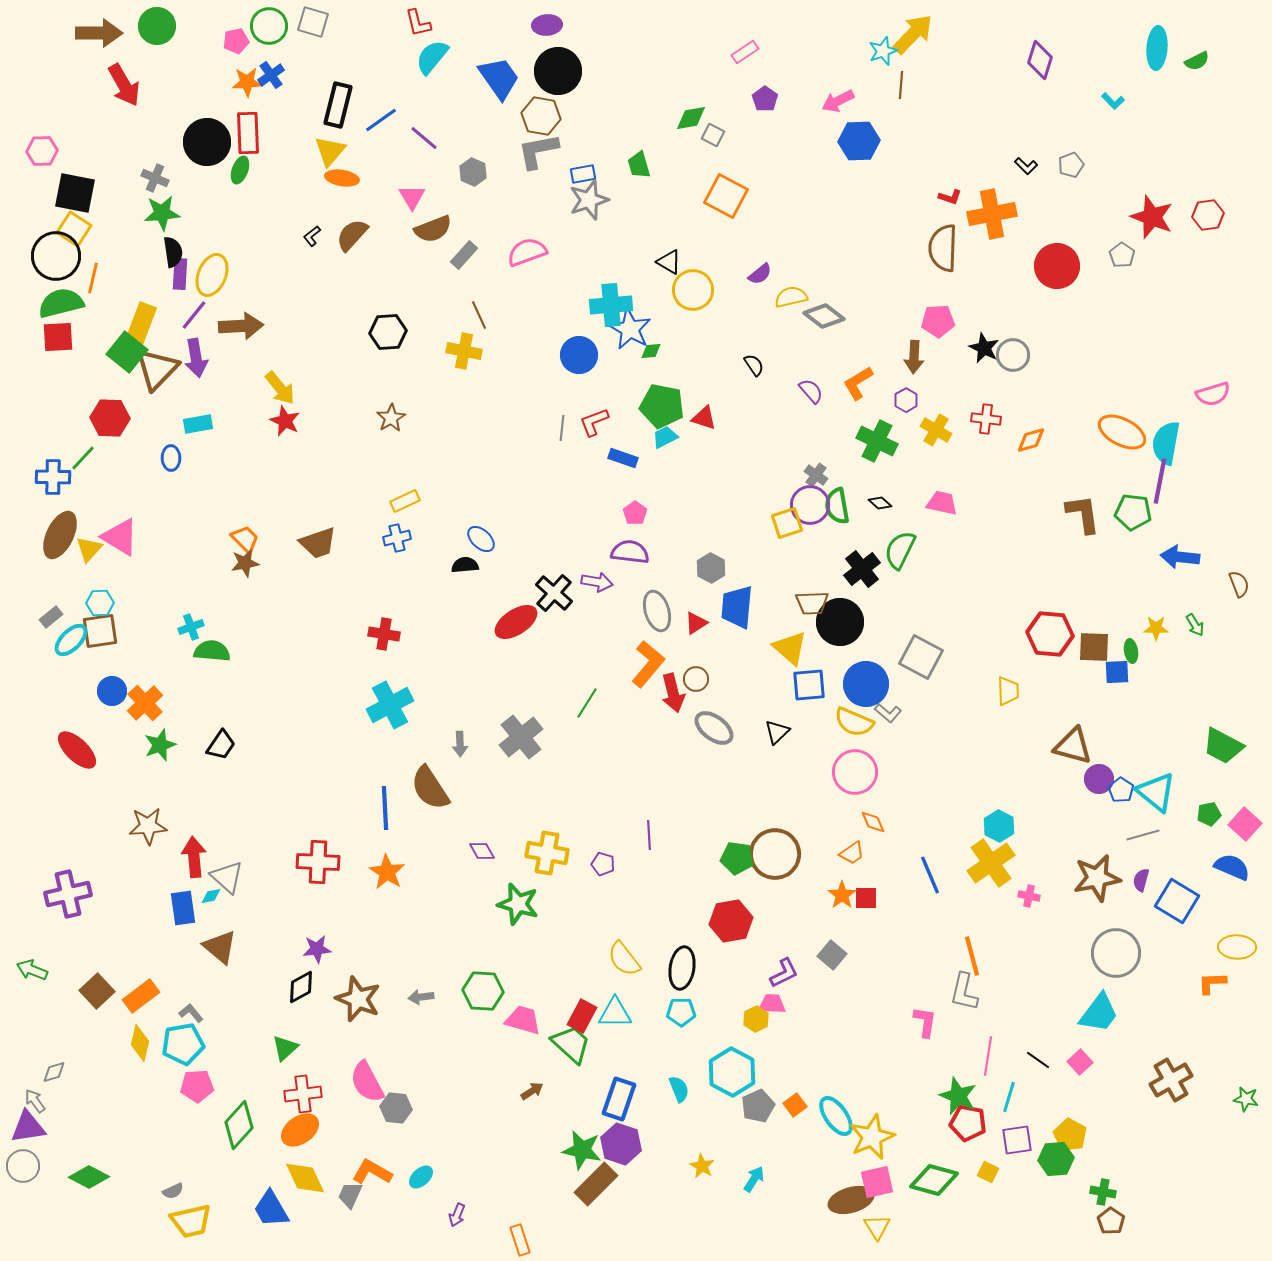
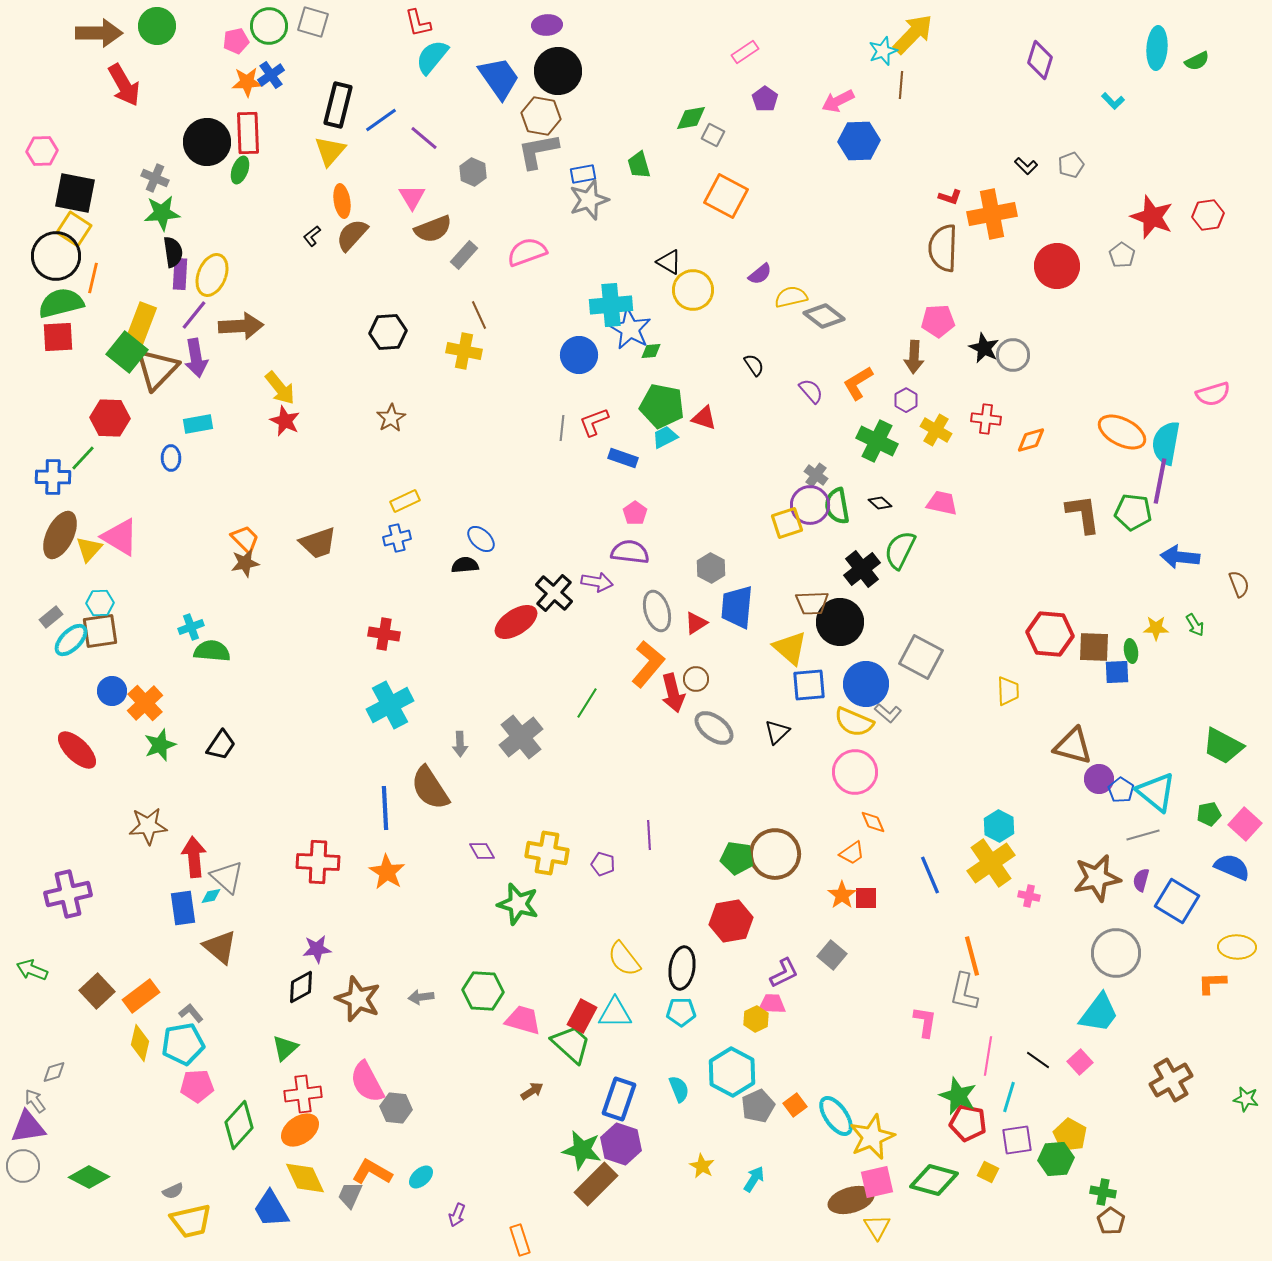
orange ellipse at (342, 178): moved 23 px down; rotated 72 degrees clockwise
